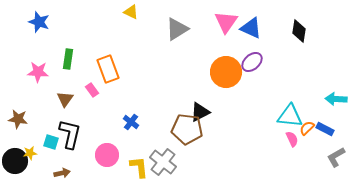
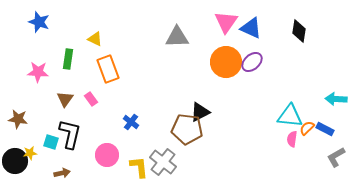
yellow triangle: moved 36 px left, 27 px down
gray triangle: moved 8 px down; rotated 30 degrees clockwise
orange circle: moved 10 px up
pink rectangle: moved 1 px left, 9 px down
pink semicircle: rotated 147 degrees counterclockwise
